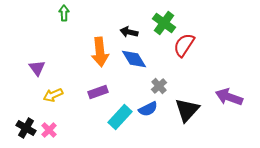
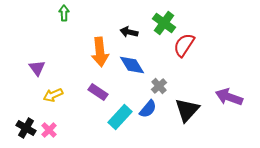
blue diamond: moved 2 px left, 6 px down
purple rectangle: rotated 54 degrees clockwise
blue semicircle: rotated 24 degrees counterclockwise
